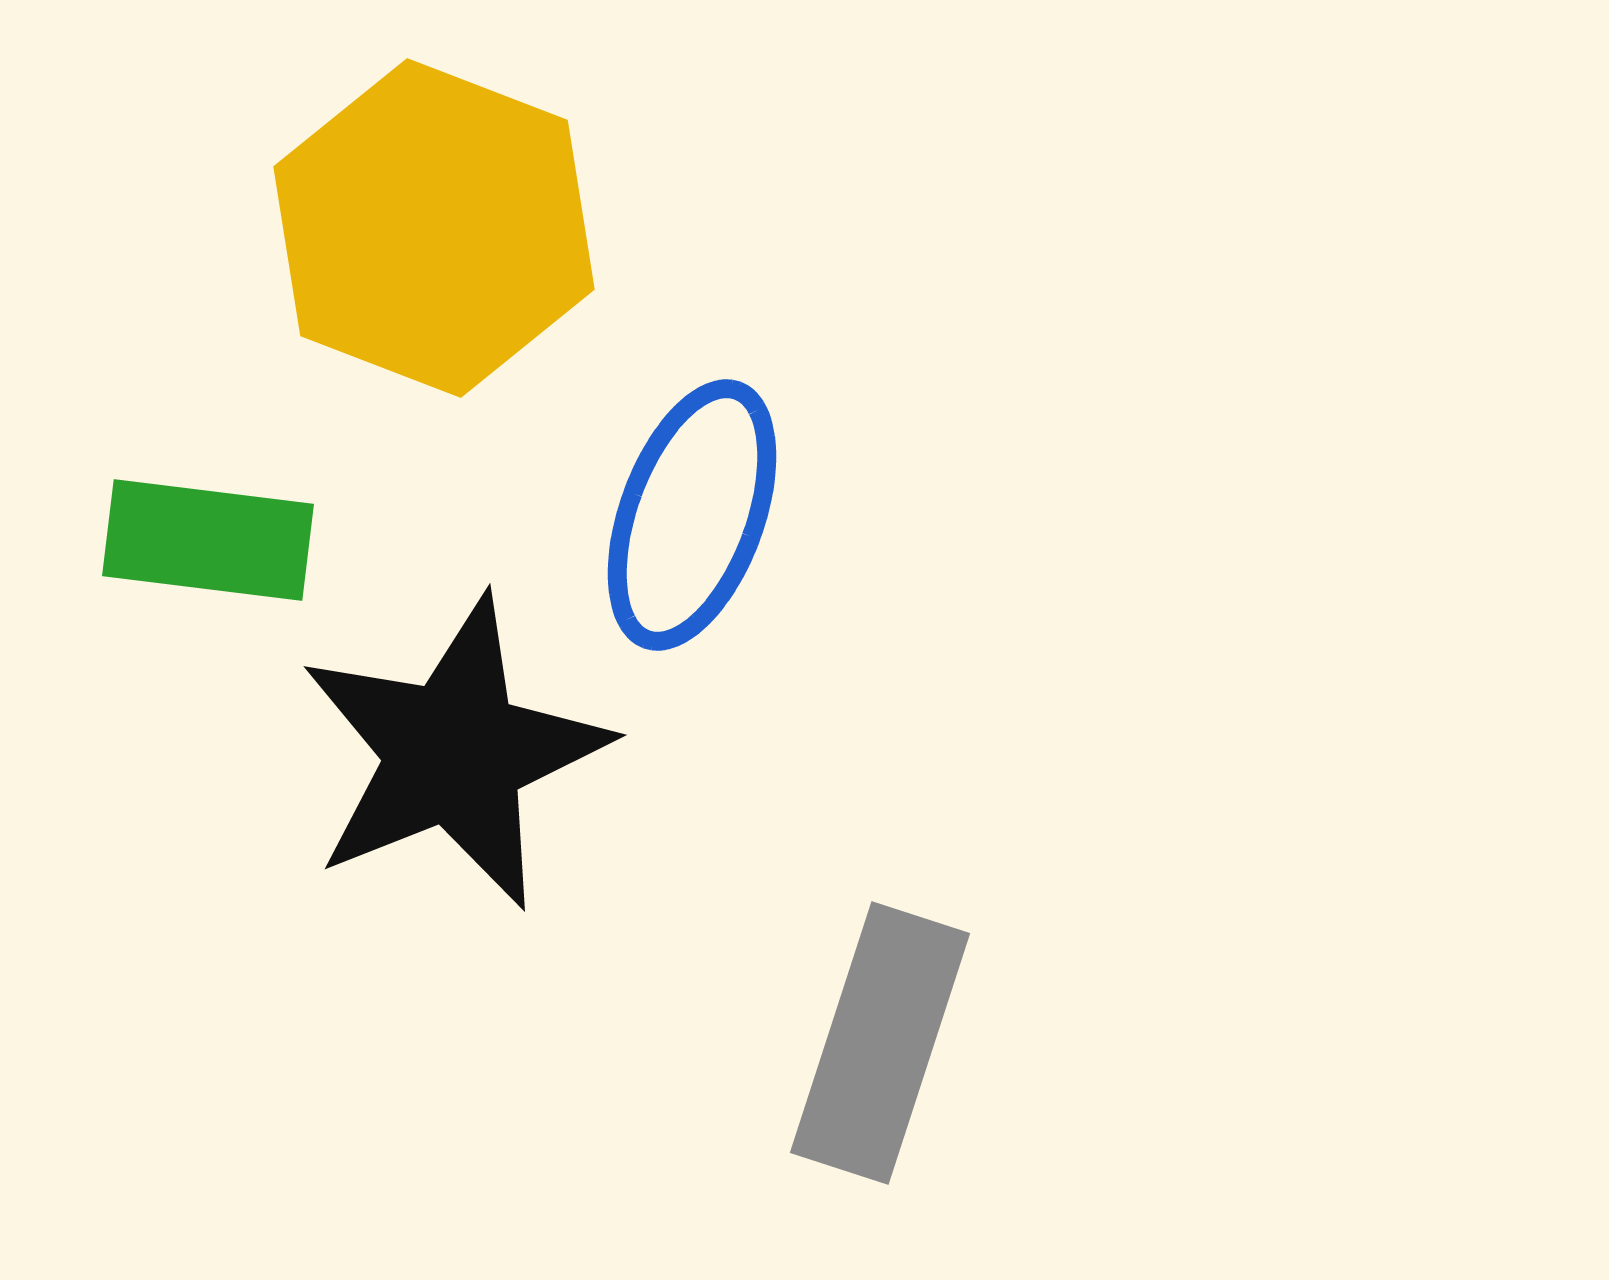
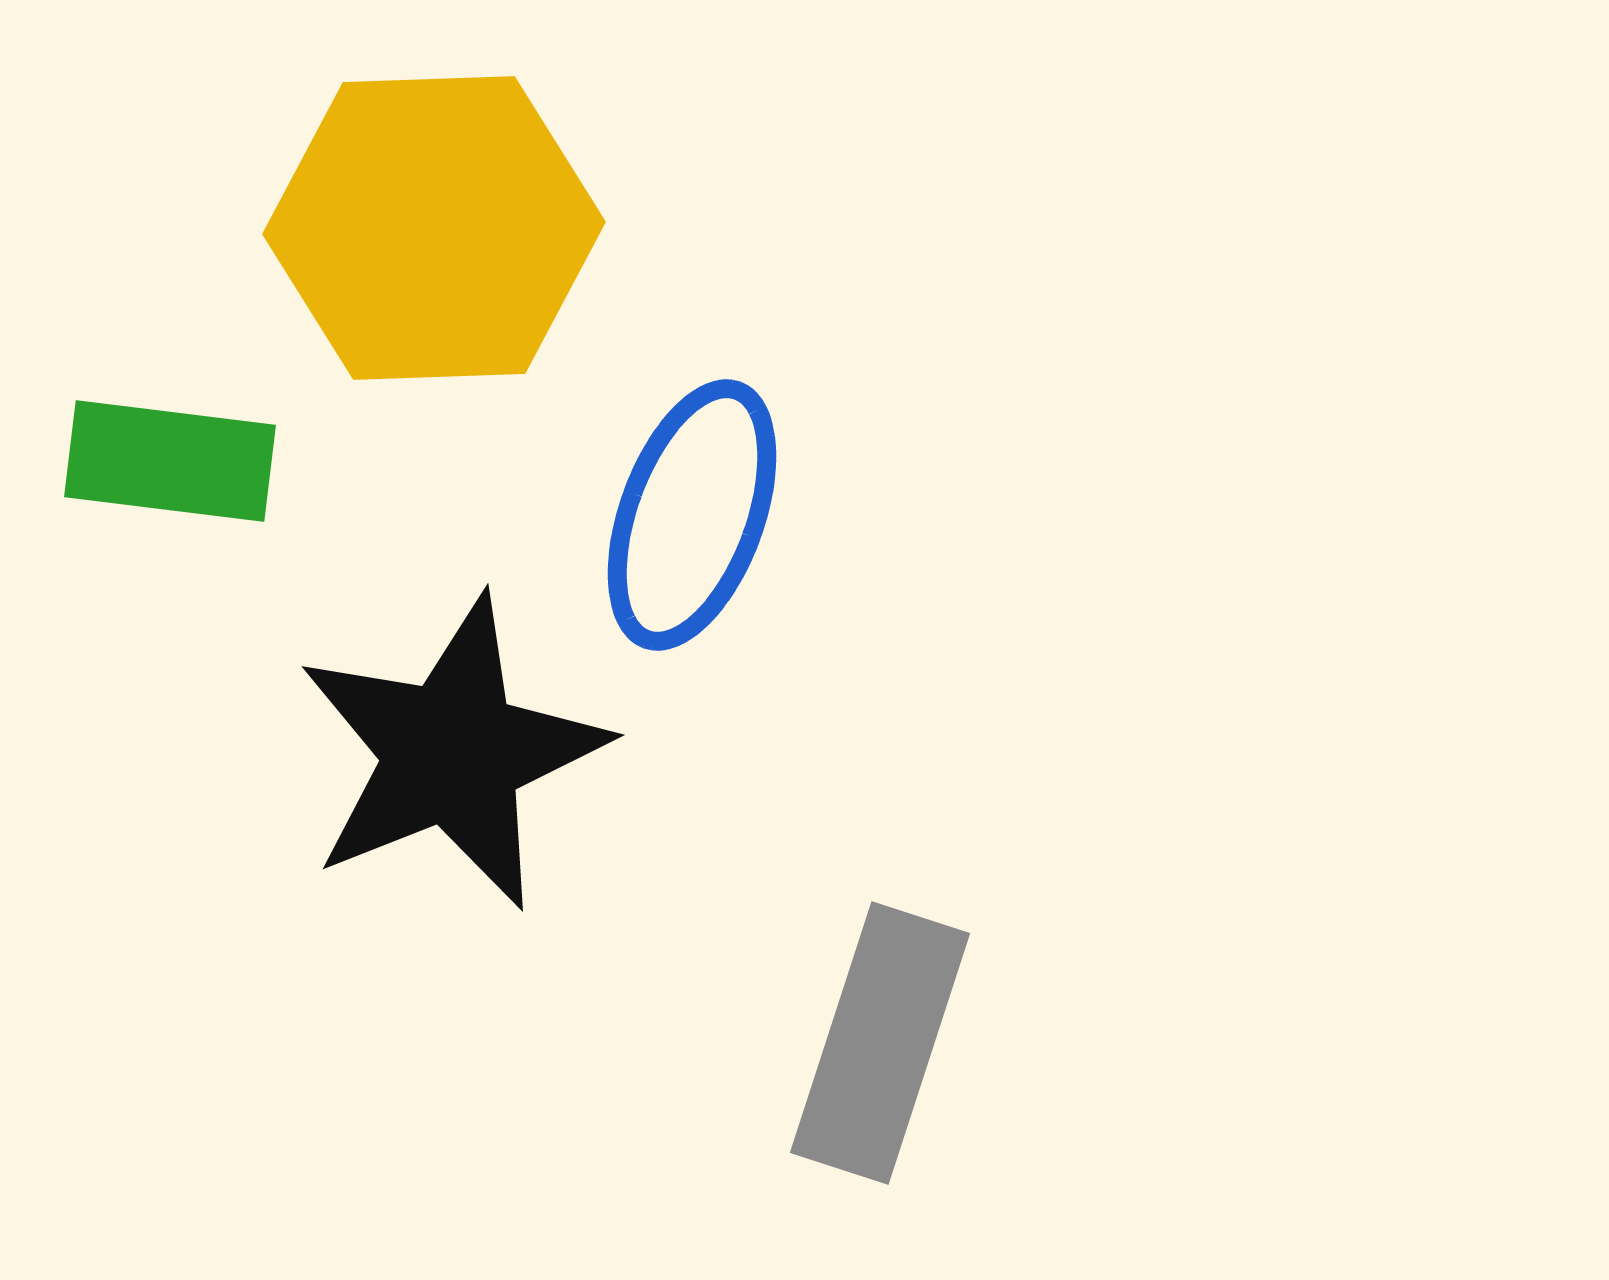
yellow hexagon: rotated 23 degrees counterclockwise
green rectangle: moved 38 px left, 79 px up
black star: moved 2 px left
